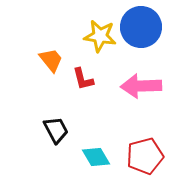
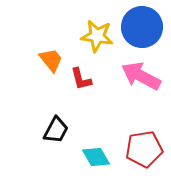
blue circle: moved 1 px right
yellow star: moved 3 px left
red L-shape: moved 2 px left
pink arrow: moved 10 px up; rotated 30 degrees clockwise
black trapezoid: rotated 56 degrees clockwise
red pentagon: moved 1 px left, 7 px up; rotated 6 degrees clockwise
